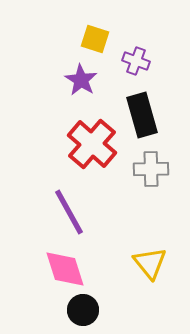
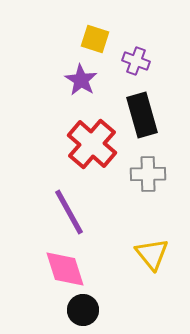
gray cross: moved 3 px left, 5 px down
yellow triangle: moved 2 px right, 9 px up
